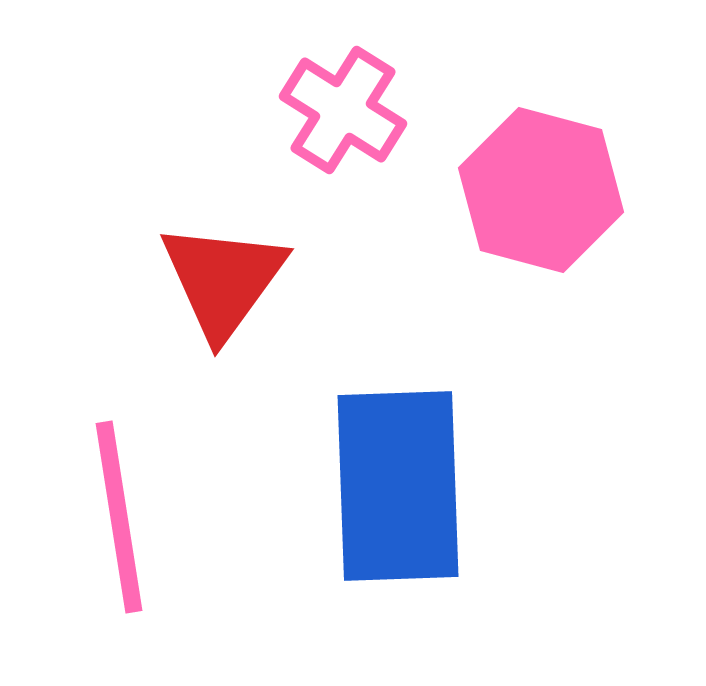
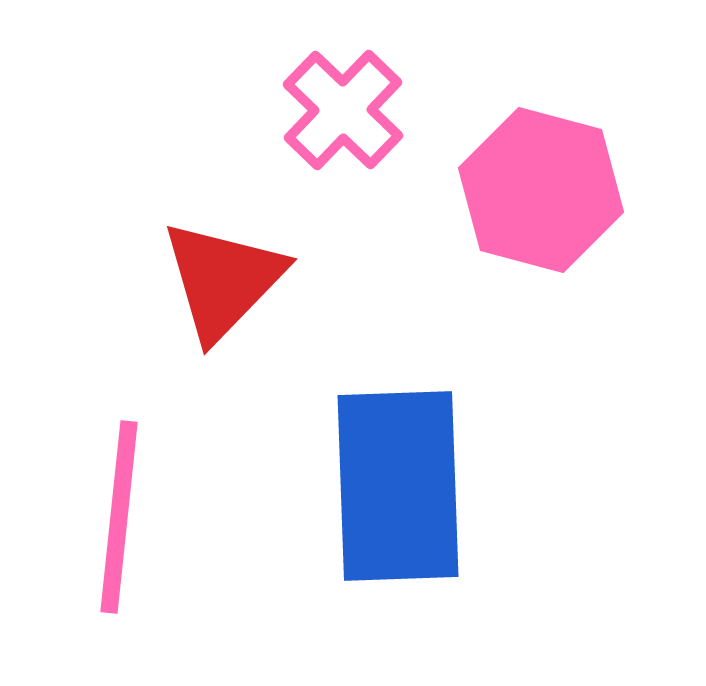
pink cross: rotated 12 degrees clockwise
red triangle: rotated 8 degrees clockwise
pink line: rotated 15 degrees clockwise
